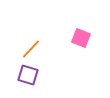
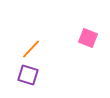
pink square: moved 7 px right
